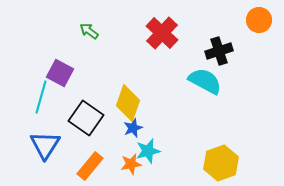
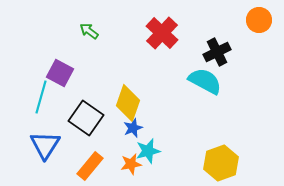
black cross: moved 2 px left, 1 px down; rotated 8 degrees counterclockwise
